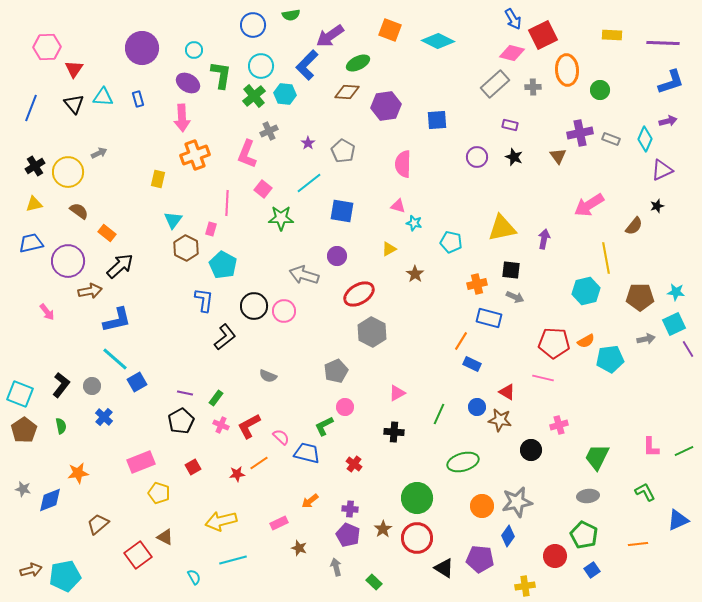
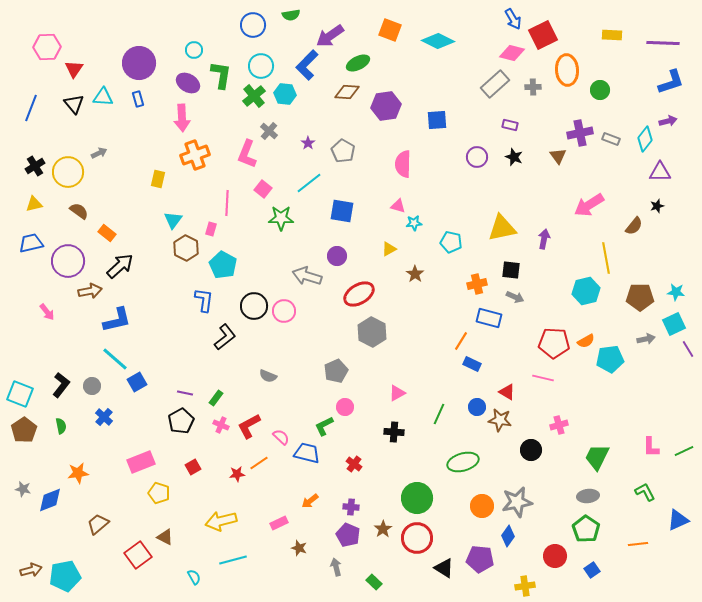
purple circle at (142, 48): moved 3 px left, 15 px down
gray cross at (269, 131): rotated 24 degrees counterclockwise
cyan diamond at (645, 139): rotated 15 degrees clockwise
purple triangle at (662, 170): moved 2 px left, 2 px down; rotated 25 degrees clockwise
cyan star at (414, 223): rotated 21 degrees counterclockwise
gray arrow at (304, 275): moved 3 px right, 1 px down
purple cross at (350, 509): moved 1 px right, 2 px up
green pentagon at (584, 535): moved 2 px right, 6 px up; rotated 8 degrees clockwise
